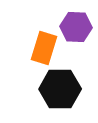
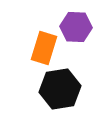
black hexagon: rotated 9 degrees counterclockwise
